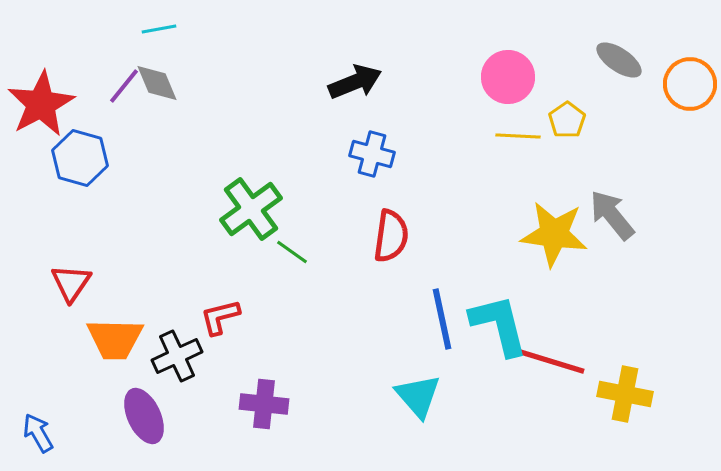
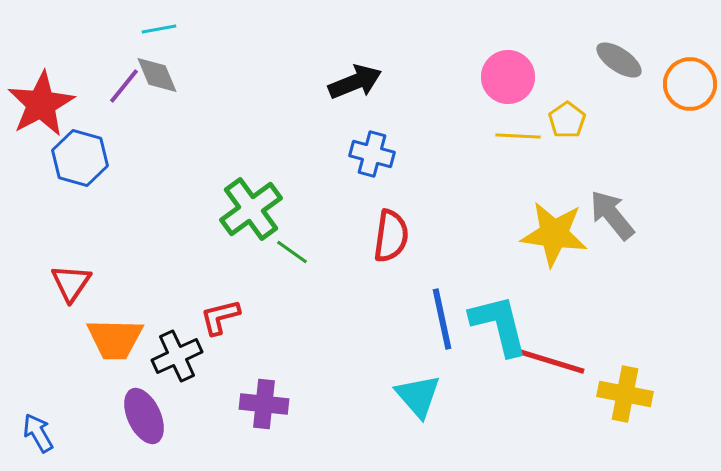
gray diamond: moved 8 px up
